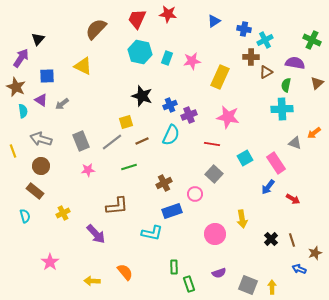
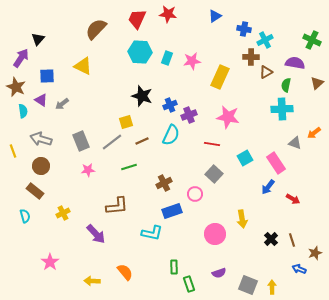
blue triangle at (214, 21): moved 1 px right, 5 px up
cyan hexagon at (140, 52): rotated 10 degrees counterclockwise
